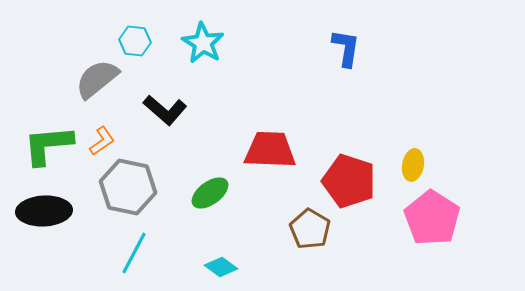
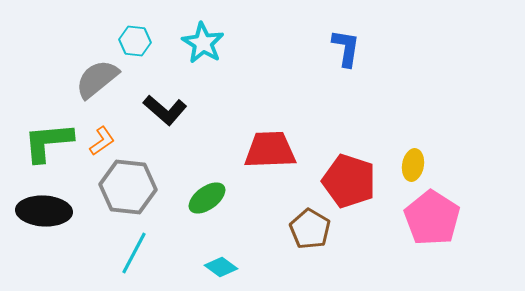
green L-shape: moved 3 px up
red trapezoid: rotated 4 degrees counterclockwise
gray hexagon: rotated 6 degrees counterclockwise
green ellipse: moved 3 px left, 5 px down
black ellipse: rotated 6 degrees clockwise
